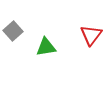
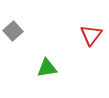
green triangle: moved 1 px right, 21 px down
